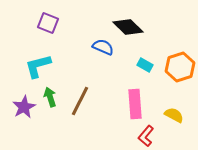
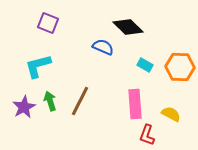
orange hexagon: rotated 20 degrees clockwise
green arrow: moved 4 px down
yellow semicircle: moved 3 px left, 1 px up
red L-shape: moved 1 px right, 1 px up; rotated 20 degrees counterclockwise
